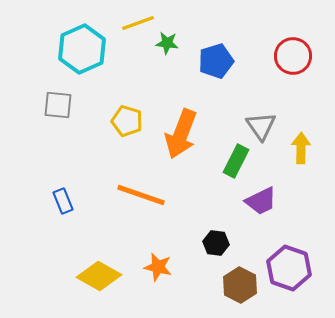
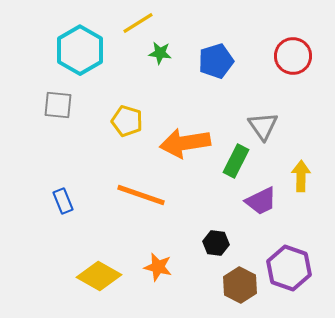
yellow line: rotated 12 degrees counterclockwise
green star: moved 7 px left, 10 px down
cyan hexagon: moved 2 px left, 1 px down; rotated 6 degrees counterclockwise
gray triangle: moved 2 px right
orange arrow: moved 4 px right, 9 px down; rotated 60 degrees clockwise
yellow arrow: moved 28 px down
